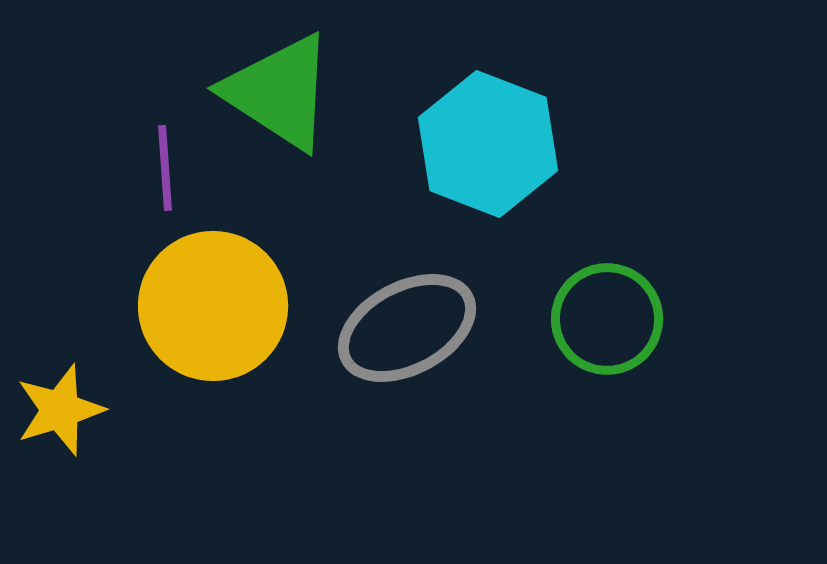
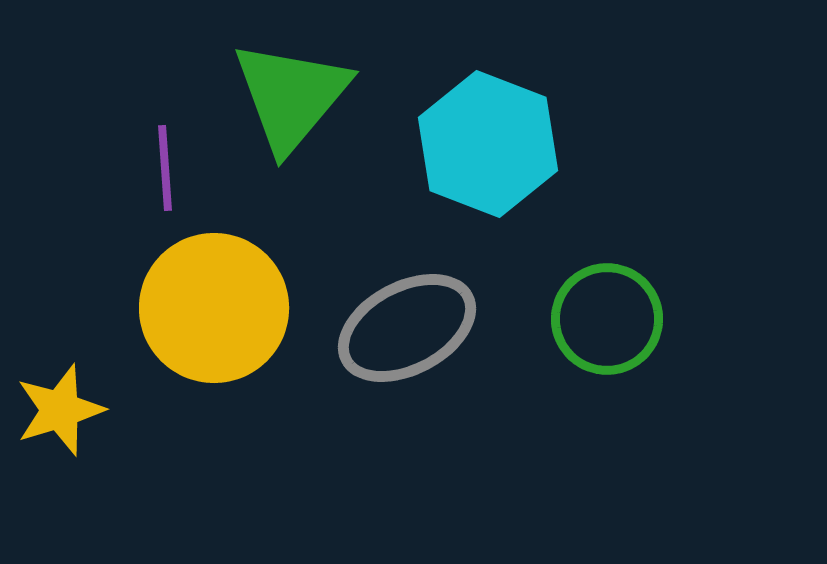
green triangle: moved 12 px right, 4 px down; rotated 37 degrees clockwise
yellow circle: moved 1 px right, 2 px down
